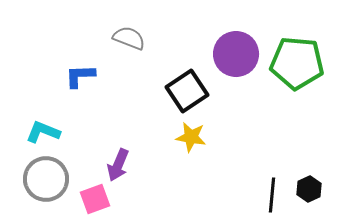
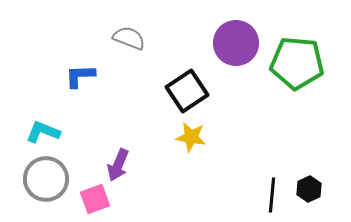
purple circle: moved 11 px up
